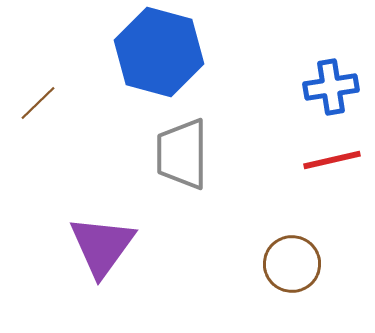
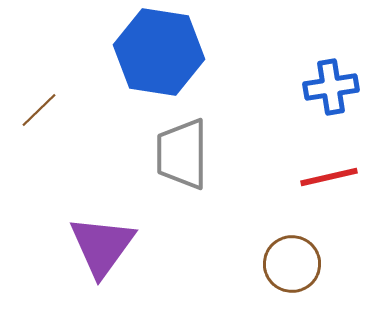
blue hexagon: rotated 6 degrees counterclockwise
brown line: moved 1 px right, 7 px down
red line: moved 3 px left, 17 px down
